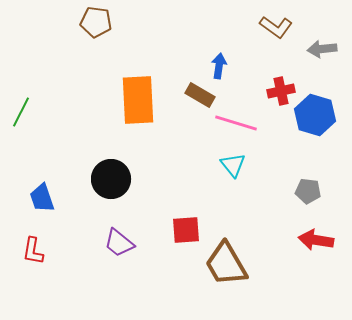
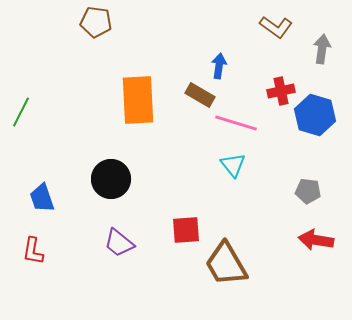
gray arrow: rotated 104 degrees clockwise
